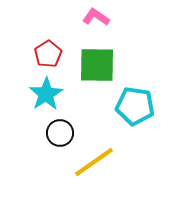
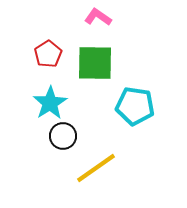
pink L-shape: moved 2 px right
green square: moved 2 px left, 2 px up
cyan star: moved 4 px right, 9 px down
black circle: moved 3 px right, 3 px down
yellow line: moved 2 px right, 6 px down
